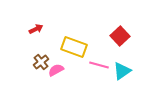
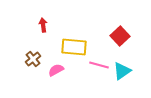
red arrow: moved 7 px right, 4 px up; rotated 72 degrees counterclockwise
yellow rectangle: rotated 15 degrees counterclockwise
brown cross: moved 8 px left, 3 px up
